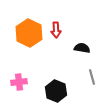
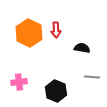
gray line: rotated 70 degrees counterclockwise
